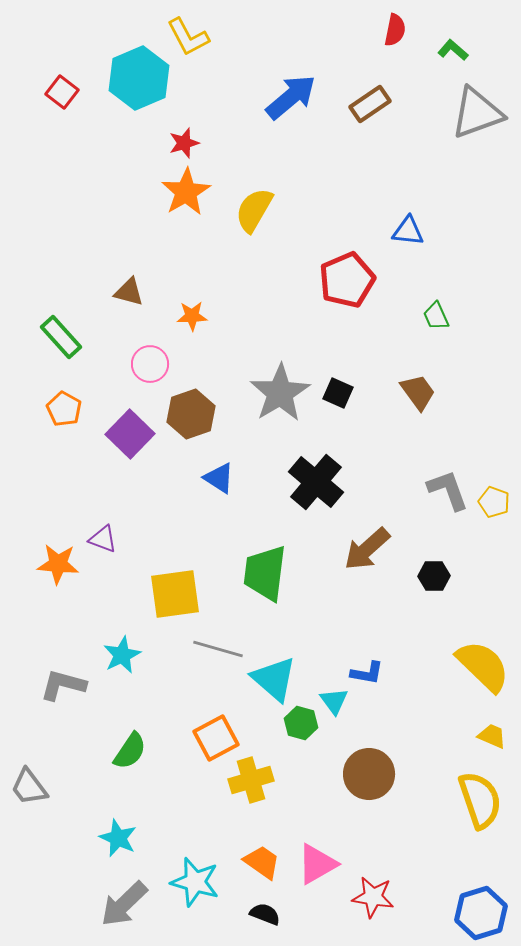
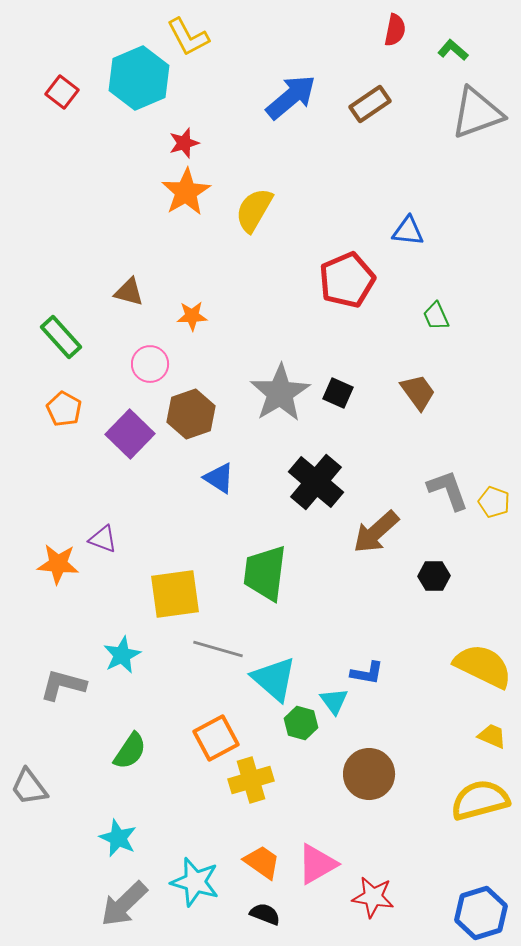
brown arrow at (367, 549): moved 9 px right, 17 px up
yellow semicircle at (483, 666): rotated 18 degrees counterclockwise
yellow semicircle at (480, 800): rotated 86 degrees counterclockwise
